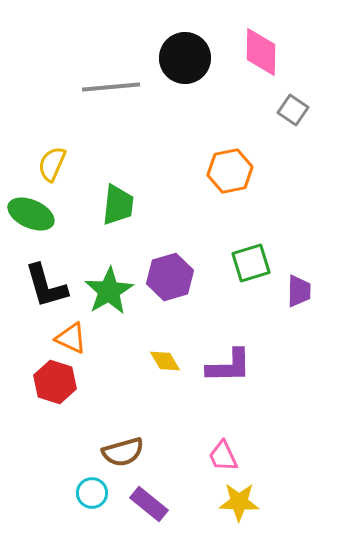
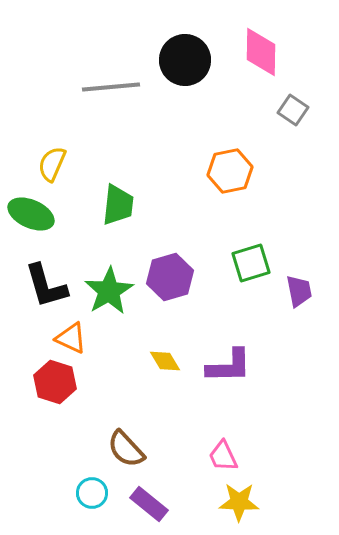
black circle: moved 2 px down
purple trapezoid: rotated 12 degrees counterclockwise
brown semicircle: moved 3 px right, 3 px up; rotated 63 degrees clockwise
